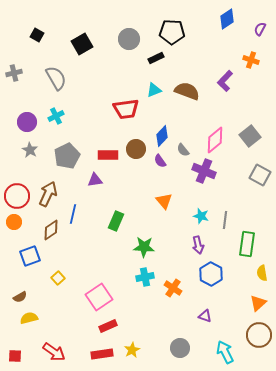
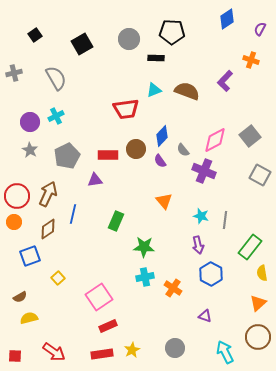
black square at (37, 35): moved 2 px left; rotated 24 degrees clockwise
black rectangle at (156, 58): rotated 28 degrees clockwise
purple circle at (27, 122): moved 3 px right
pink diamond at (215, 140): rotated 12 degrees clockwise
brown diamond at (51, 230): moved 3 px left, 1 px up
green rectangle at (247, 244): moved 3 px right, 3 px down; rotated 30 degrees clockwise
brown circle at (259, 335): moved 1 px left, 2 px down
gray circle at (180, 348): moved 5 px left
